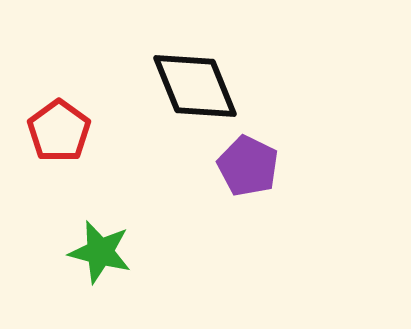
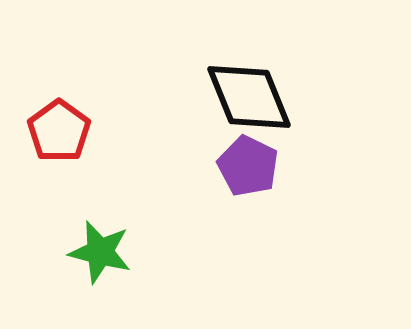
black diamond: moved 54 px right, 11 px down
